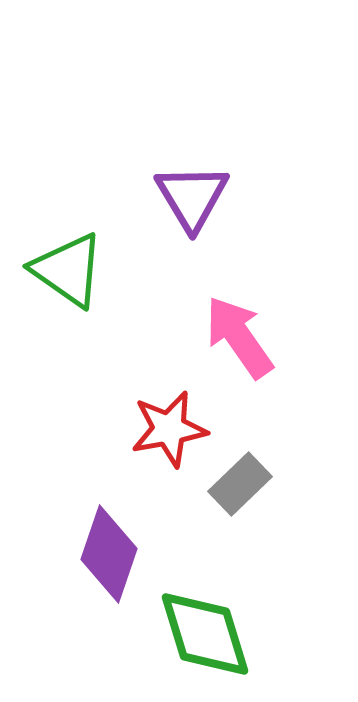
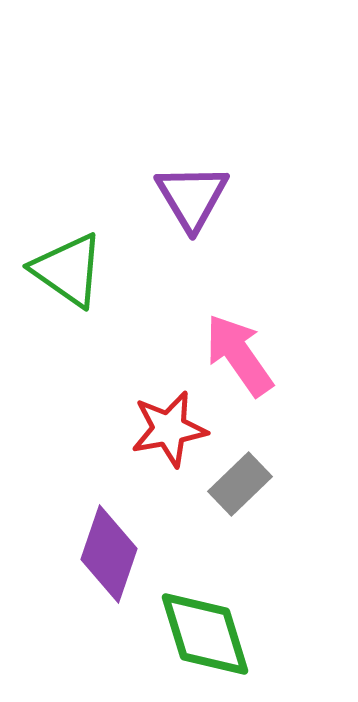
pink arrow: moved 18 px down
